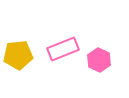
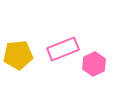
pink hexagon: moved 5 px left, 4 px down; rotated 10 degrees clockwise
